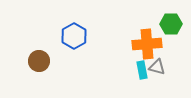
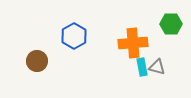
orange cross: moved 14 px left, 1 px up
brown circle: moved 2 px left
cyan rectangle: moved 3 px up
